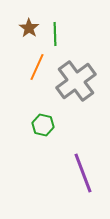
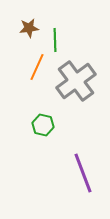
brown star: rotated 30 degrees clockwise
green line: moved 6 px down
